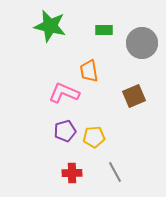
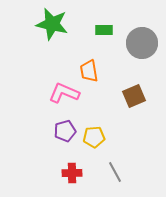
green star: moved 2 px right, 2 px up
